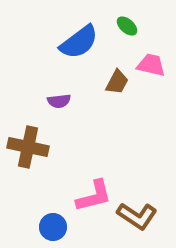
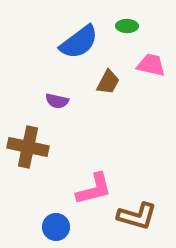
green ellipse: rotated 40 degrees counterclockwise
brown trapezoid: moved 9 px left
purple semicircle: moved 2 px left; rotated 20 degrees clockwise
pink L-shape: moved 7 px up
brown L-shape: rotated 18 degrees counterclockwise
blue circle: moved 3 px right
